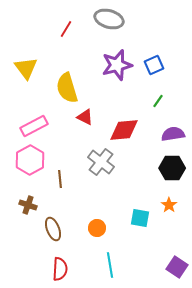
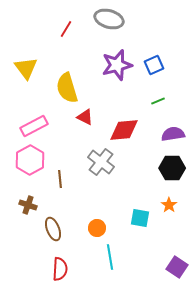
green line: rotated 32 degrees clockwise
cyan line: moved 8 px up
